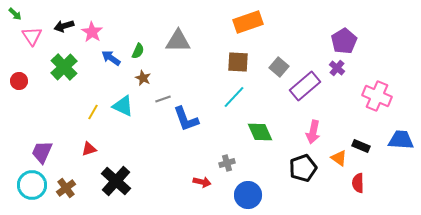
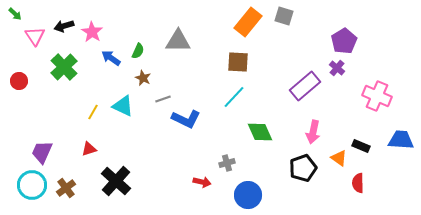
orange rectangle: rotated 32 degrees counterclockwise
pink triangle: moved 3 px right
gray square: moved 5 px right, 51 px up; rotated 24 degrees counterclockwise
blue L-shape: rotated 44 degrees counterclockwise
